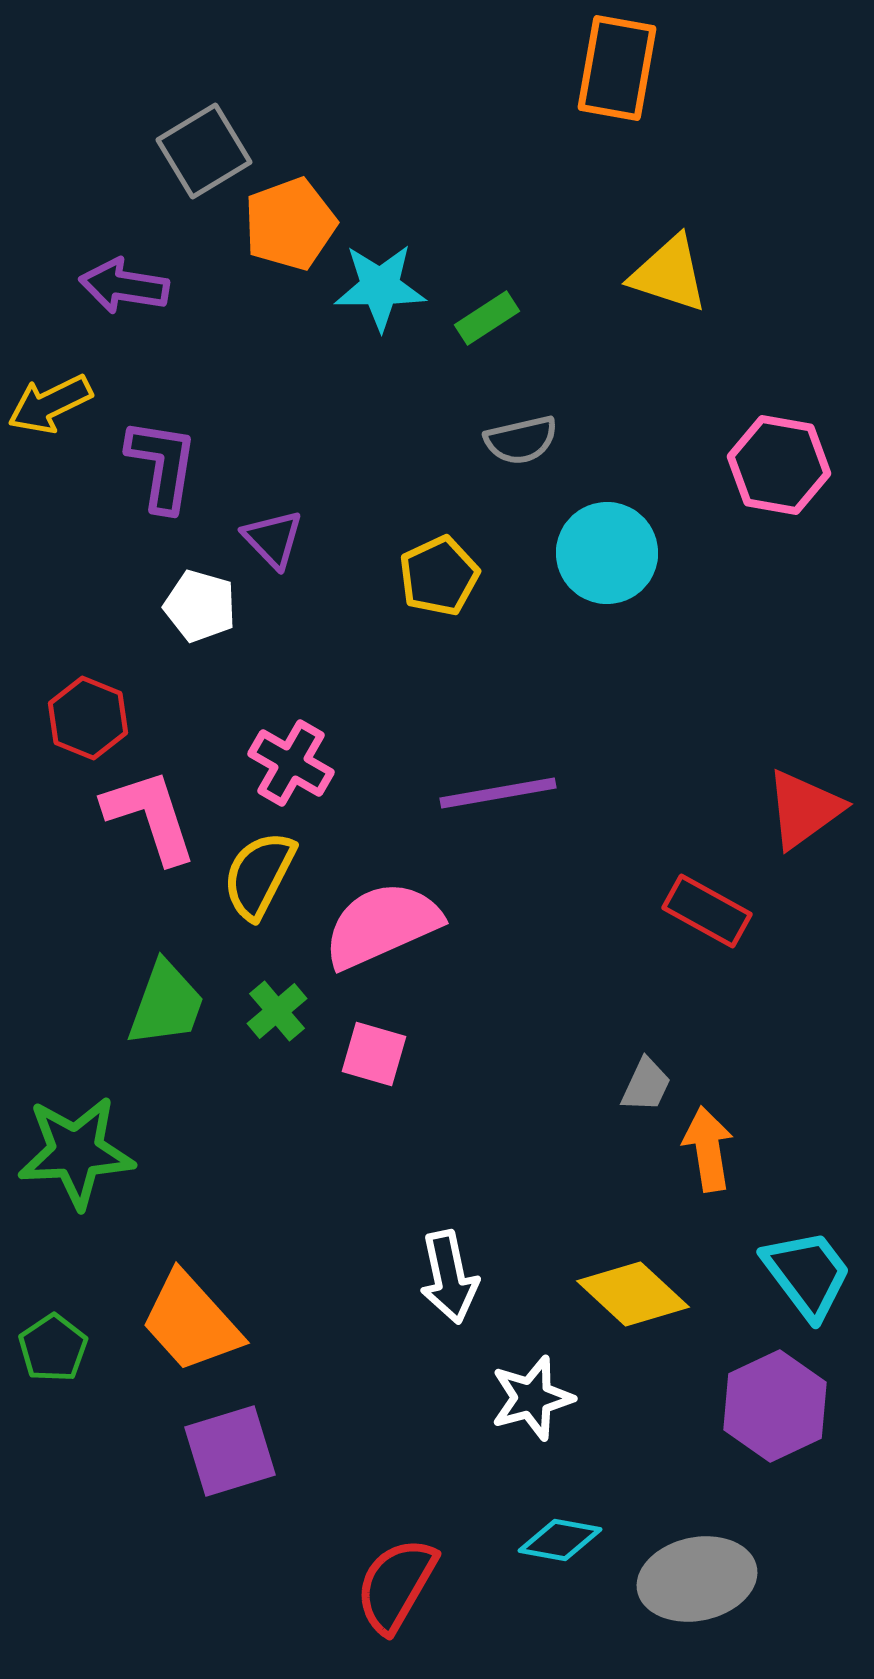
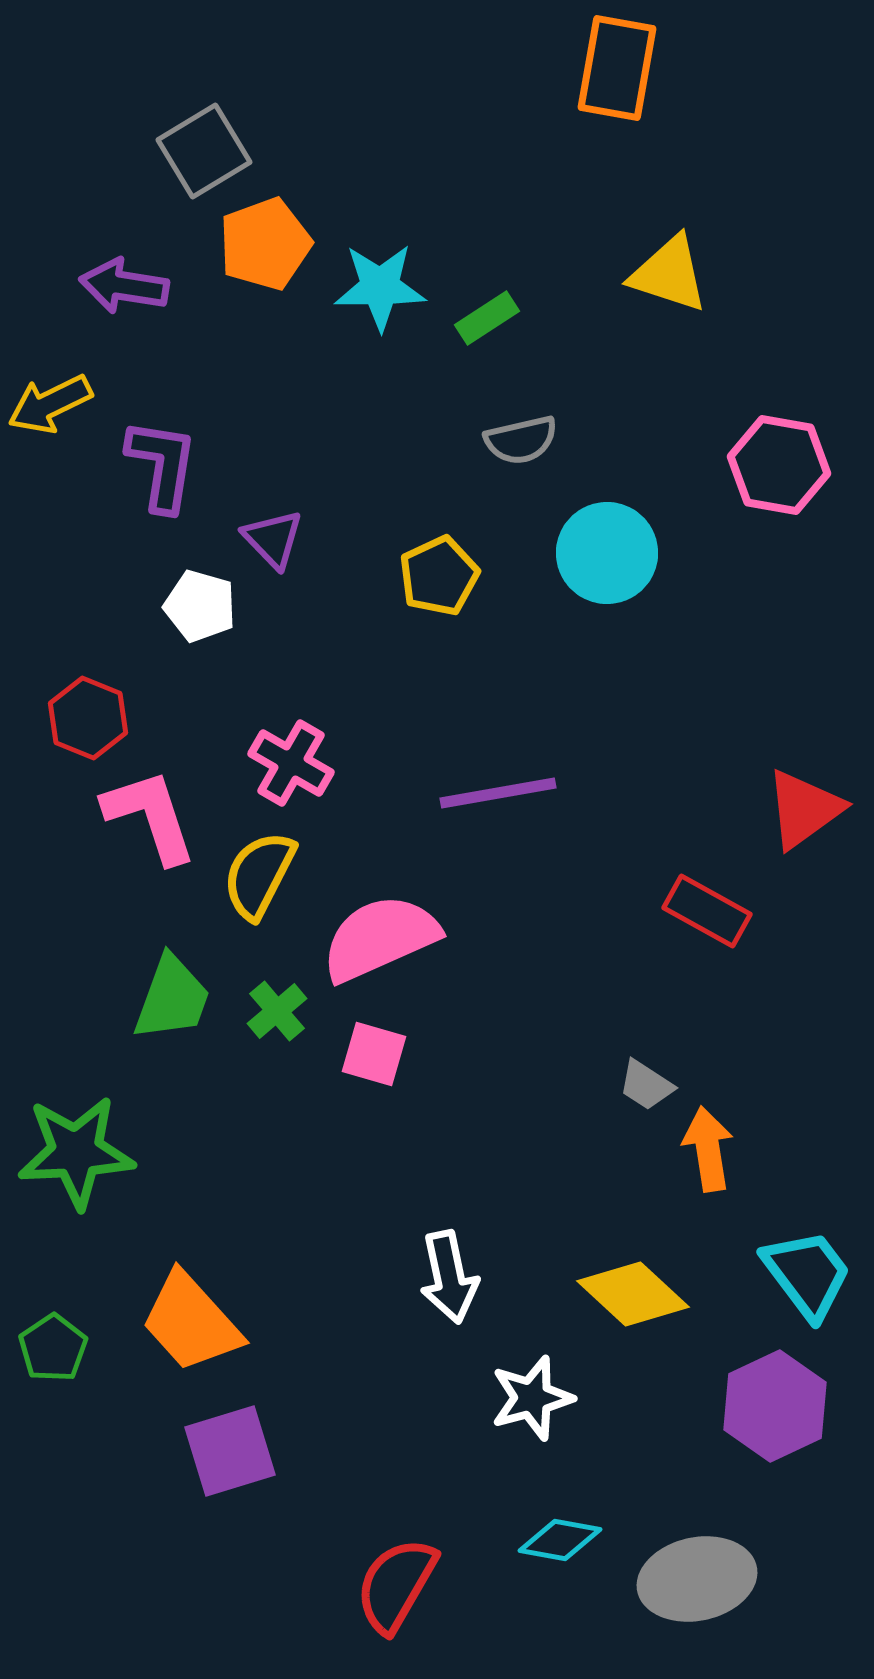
orange pentagon: moved 25 px left, 20 px down
pink semicircle: moved 2 px left, 13 px down
green trapezoid: moved 6 px right, 6 px up
gray trapezoid: rotated 98 degrees clockwise
